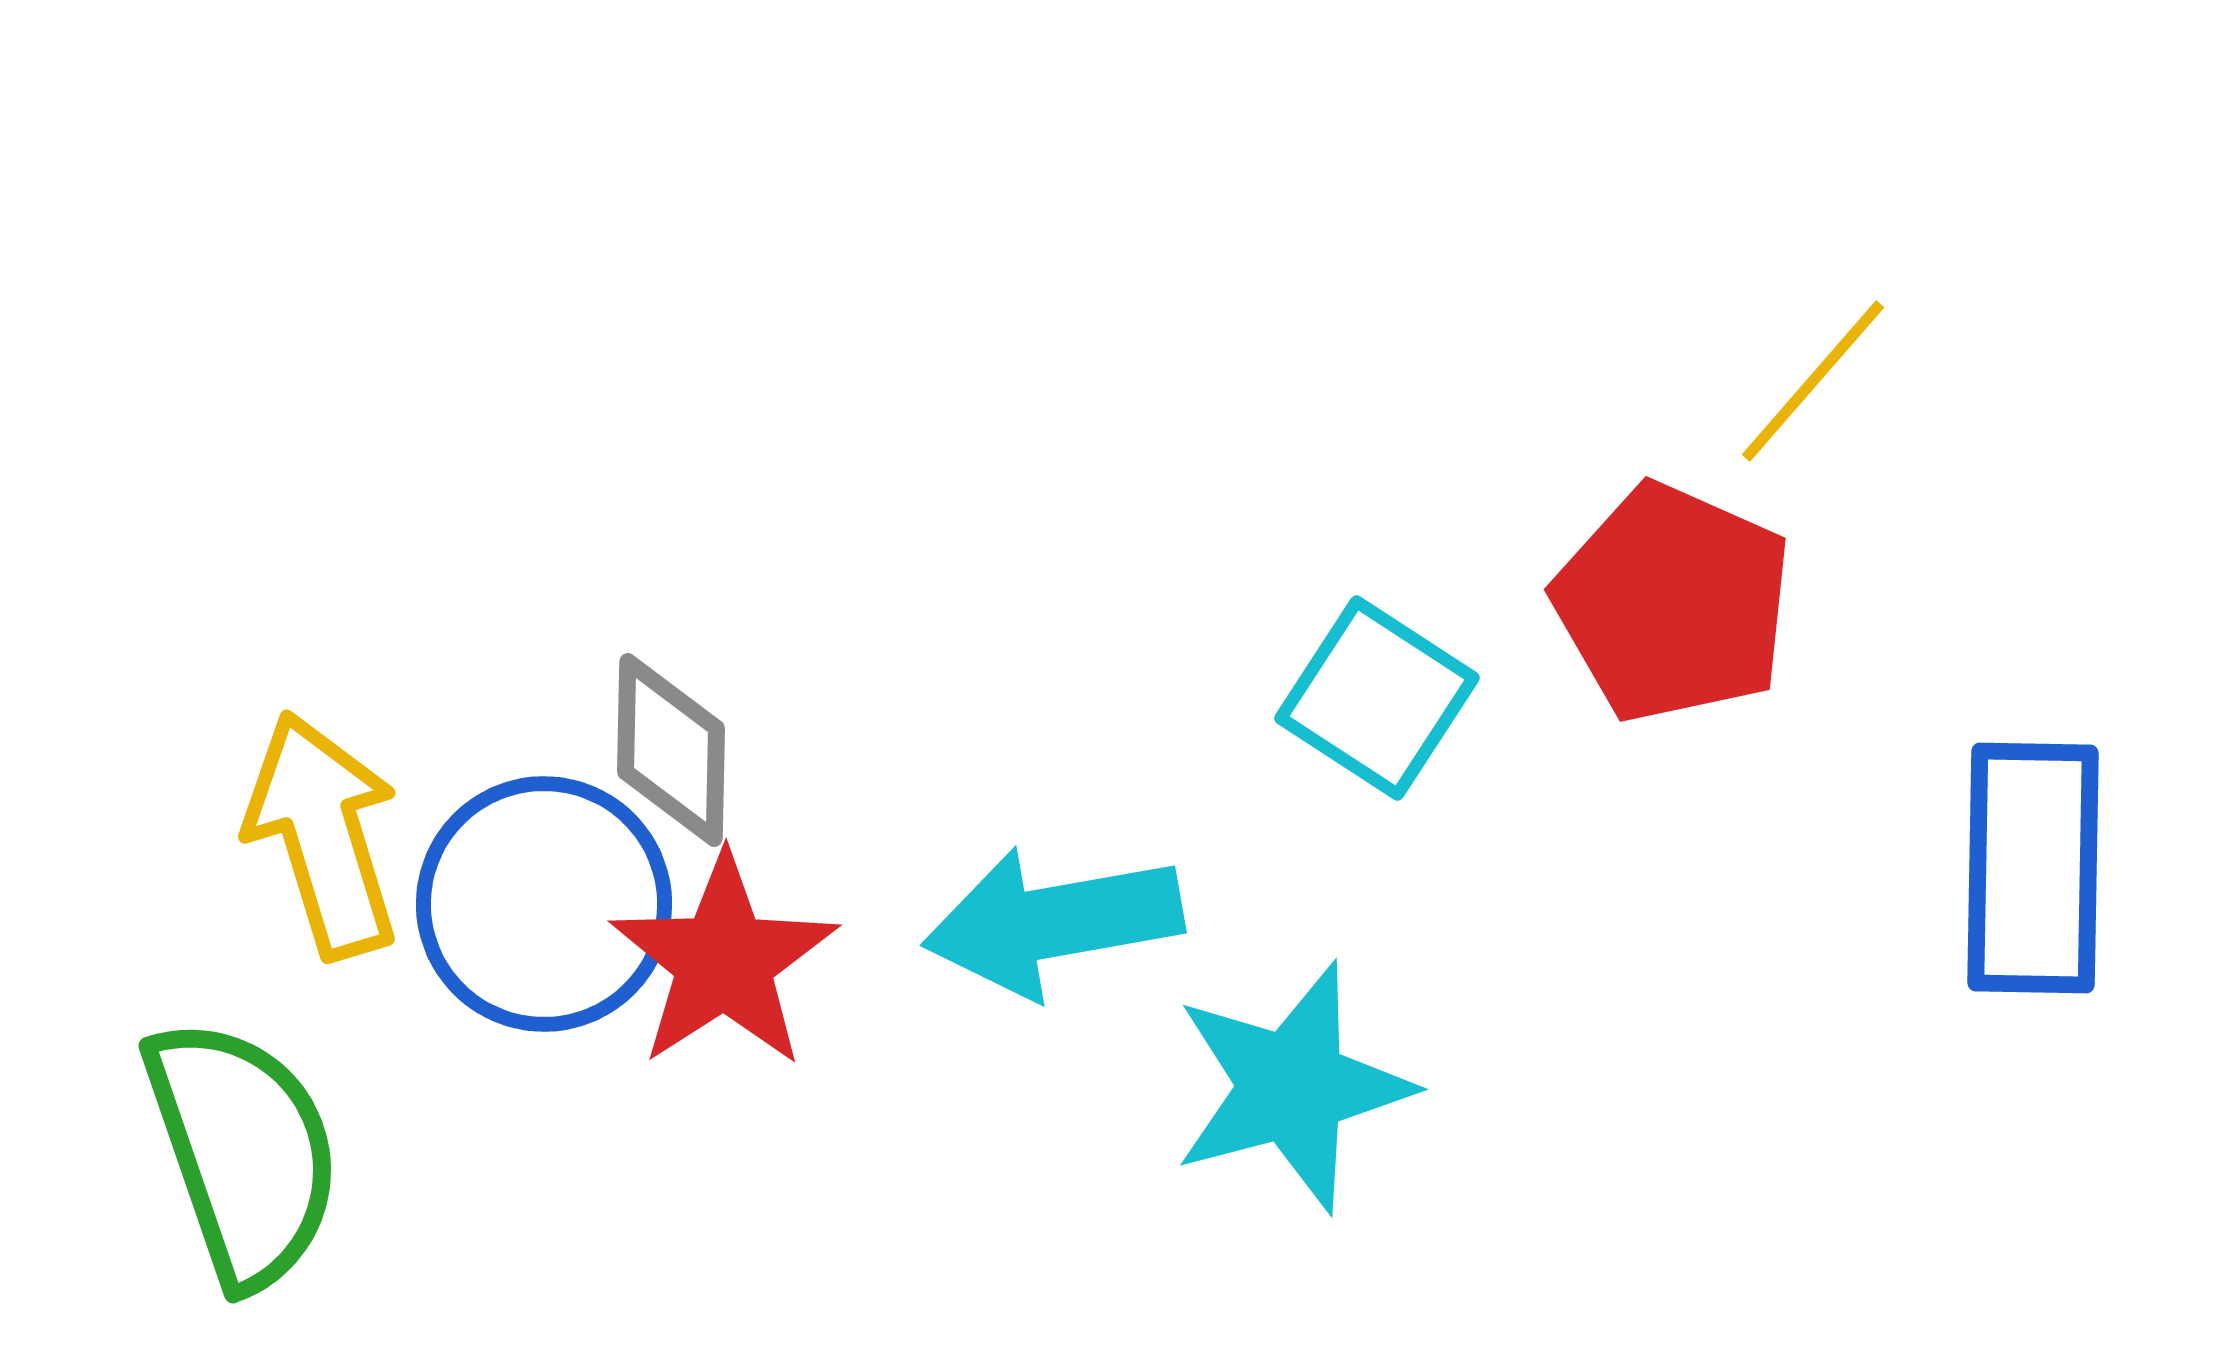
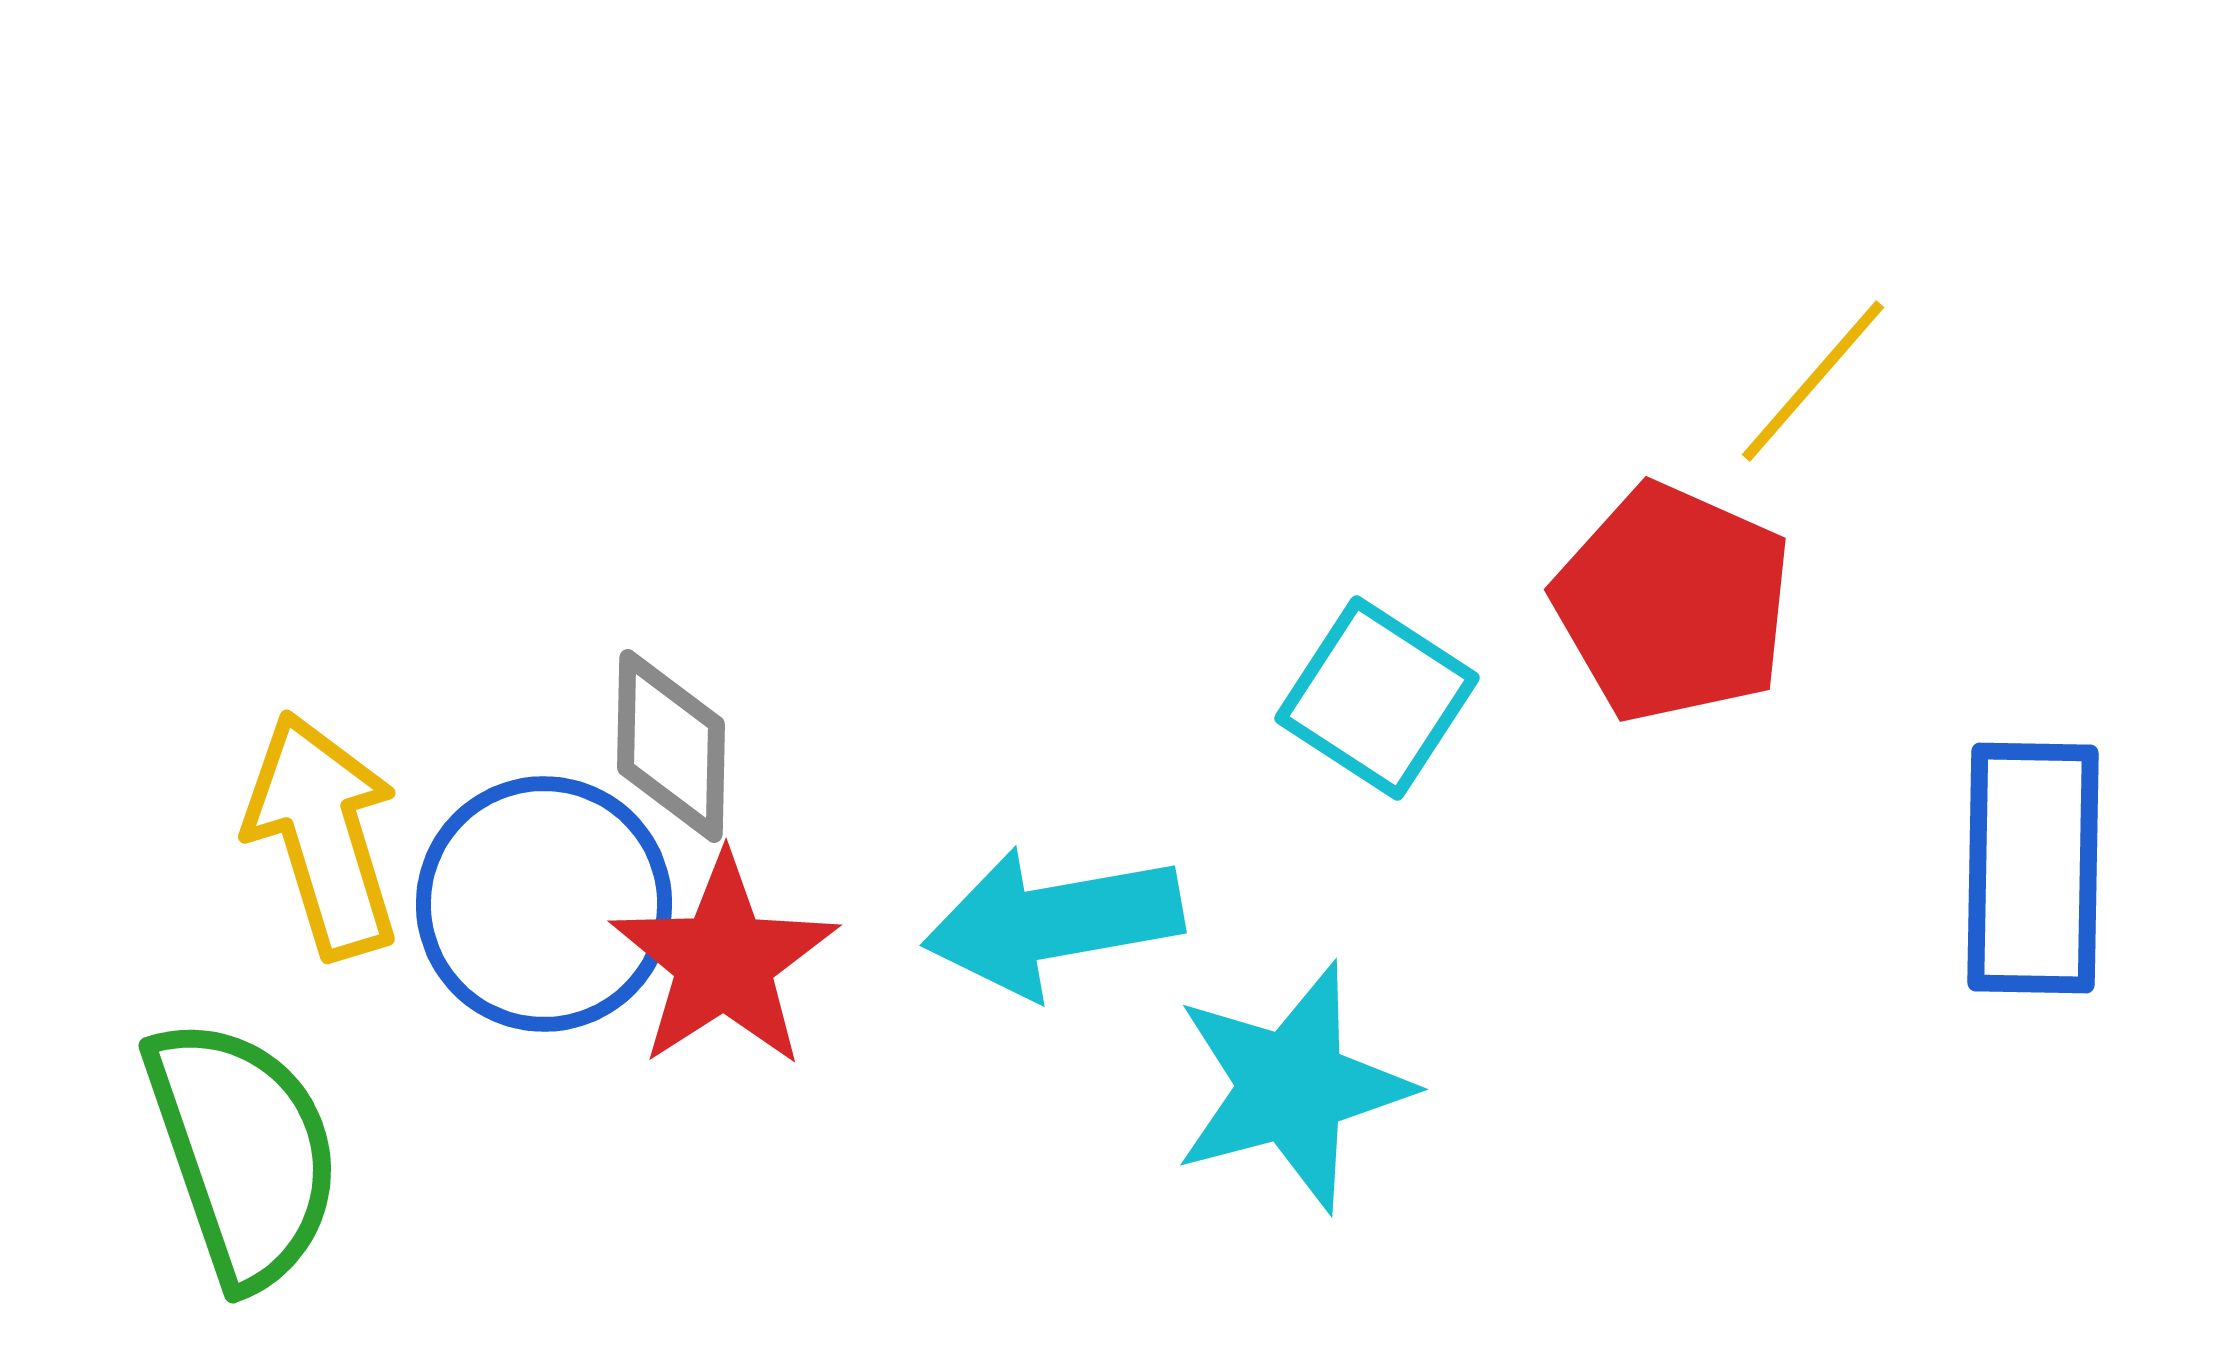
gray diamond: moved 4 px up
